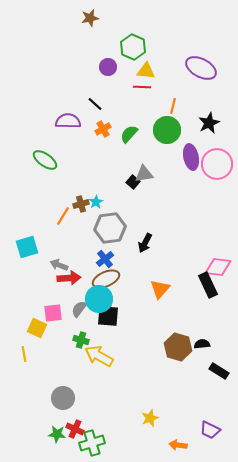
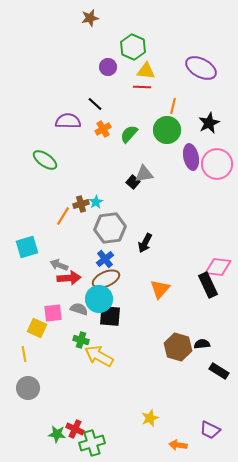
gray semicircle at (79, 309): rotated 72 degrees clockwise
black square at (108, 316): moved 2 px right
gray circle at (63, 398): moved 35 px left, 10 px up
